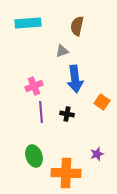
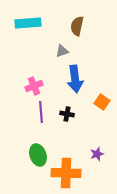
green ellipse: moved 4 px right, 1 px up
